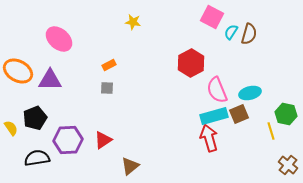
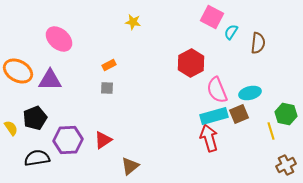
brown semicircle: moved 9 px right, 9 px down; rotated 10 degrees counterclockwise
brown cross: moved 2 px left; rotated 24 degrees clockwise
